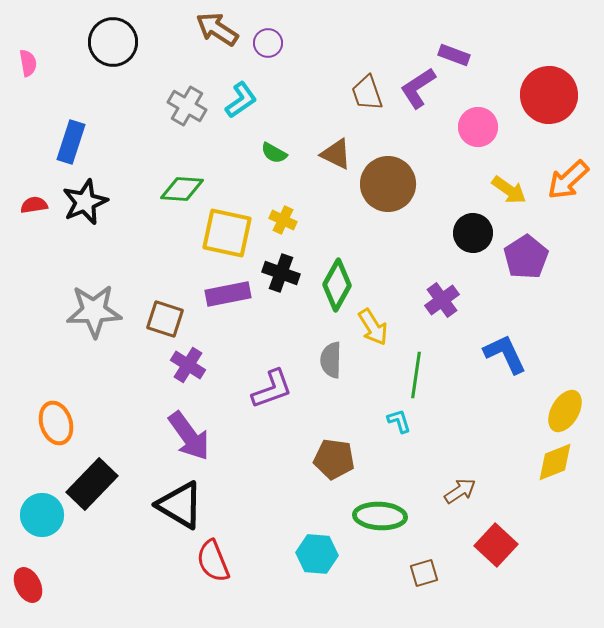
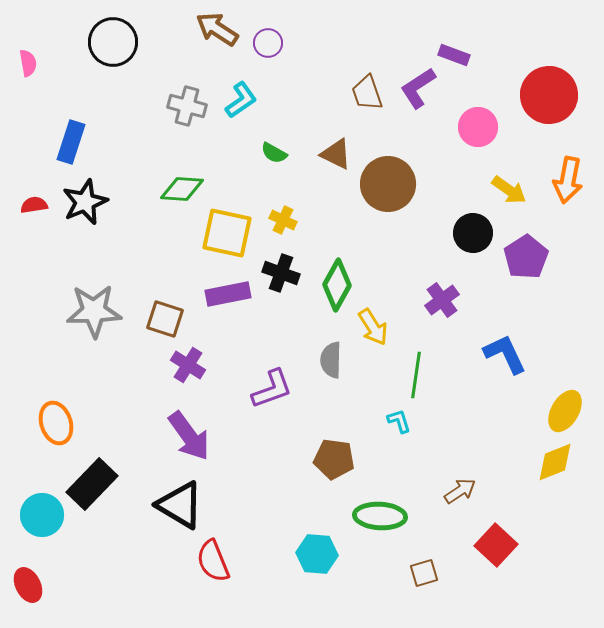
gray cross at (187, 106): rotated 15 degrees counterclockwise
orange arrow at (568, 180): rotated 36 degrees counterclockwise
